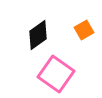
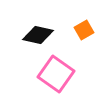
black diamond: rotated 48 degrees clockwise
